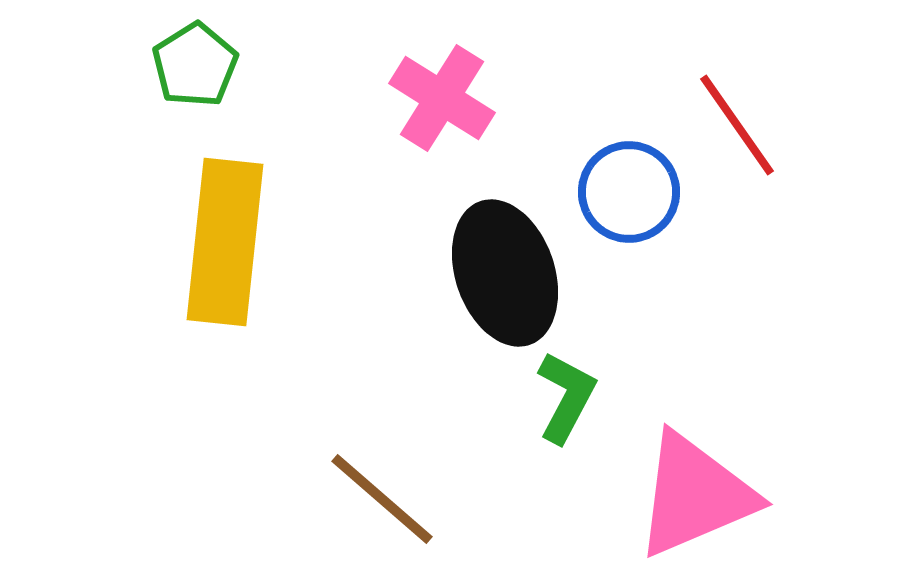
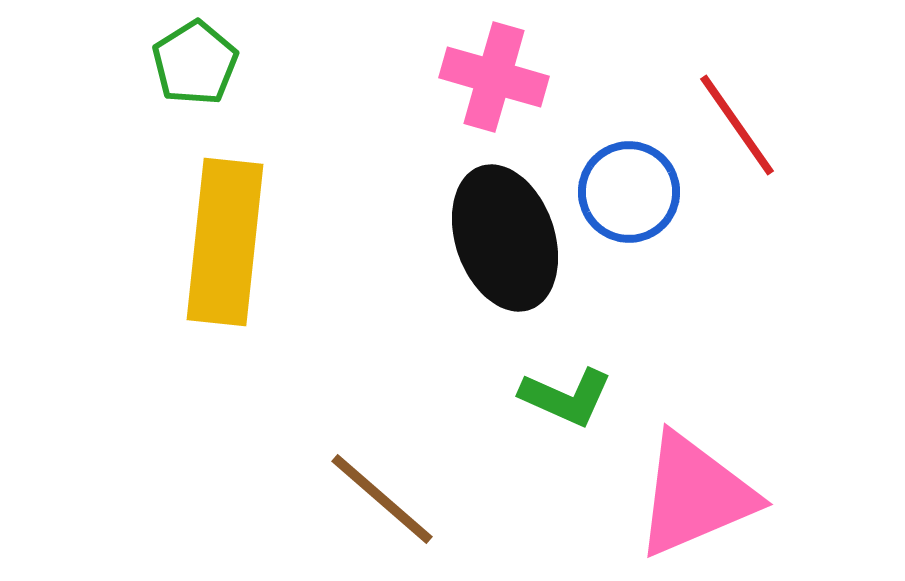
green pentagon: moved 2 px up
pink cross: moved 52 px right, 21 px up; rotated 16 degrees counterclockwise
black ellipse: moved 35 px up
green L-shape: rotated 86 degrees clockwise
